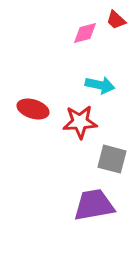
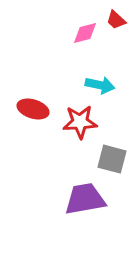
purple trapezoid: moved 9 px left, 6 px up
